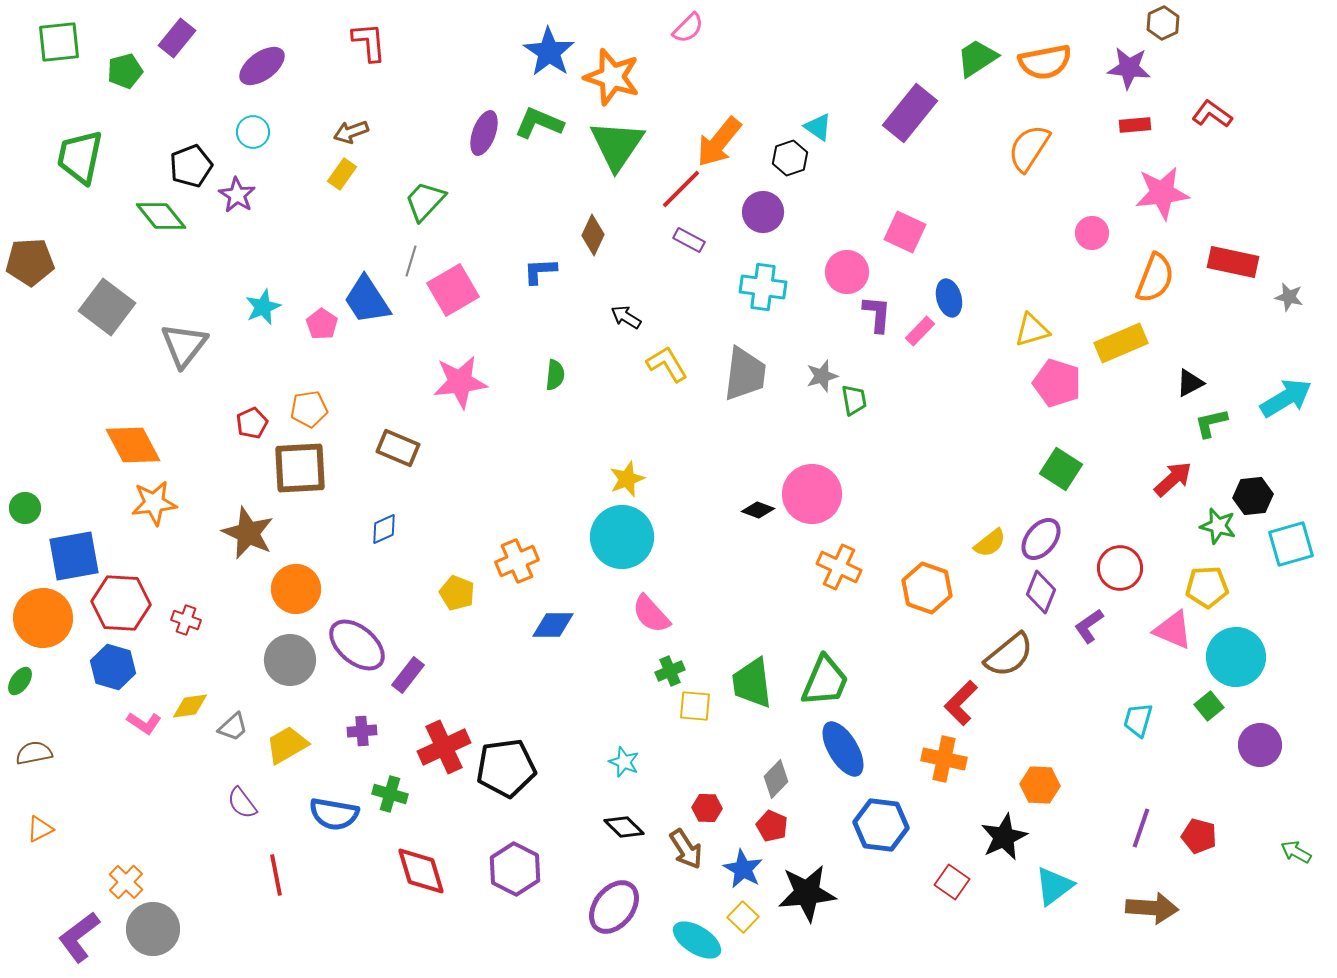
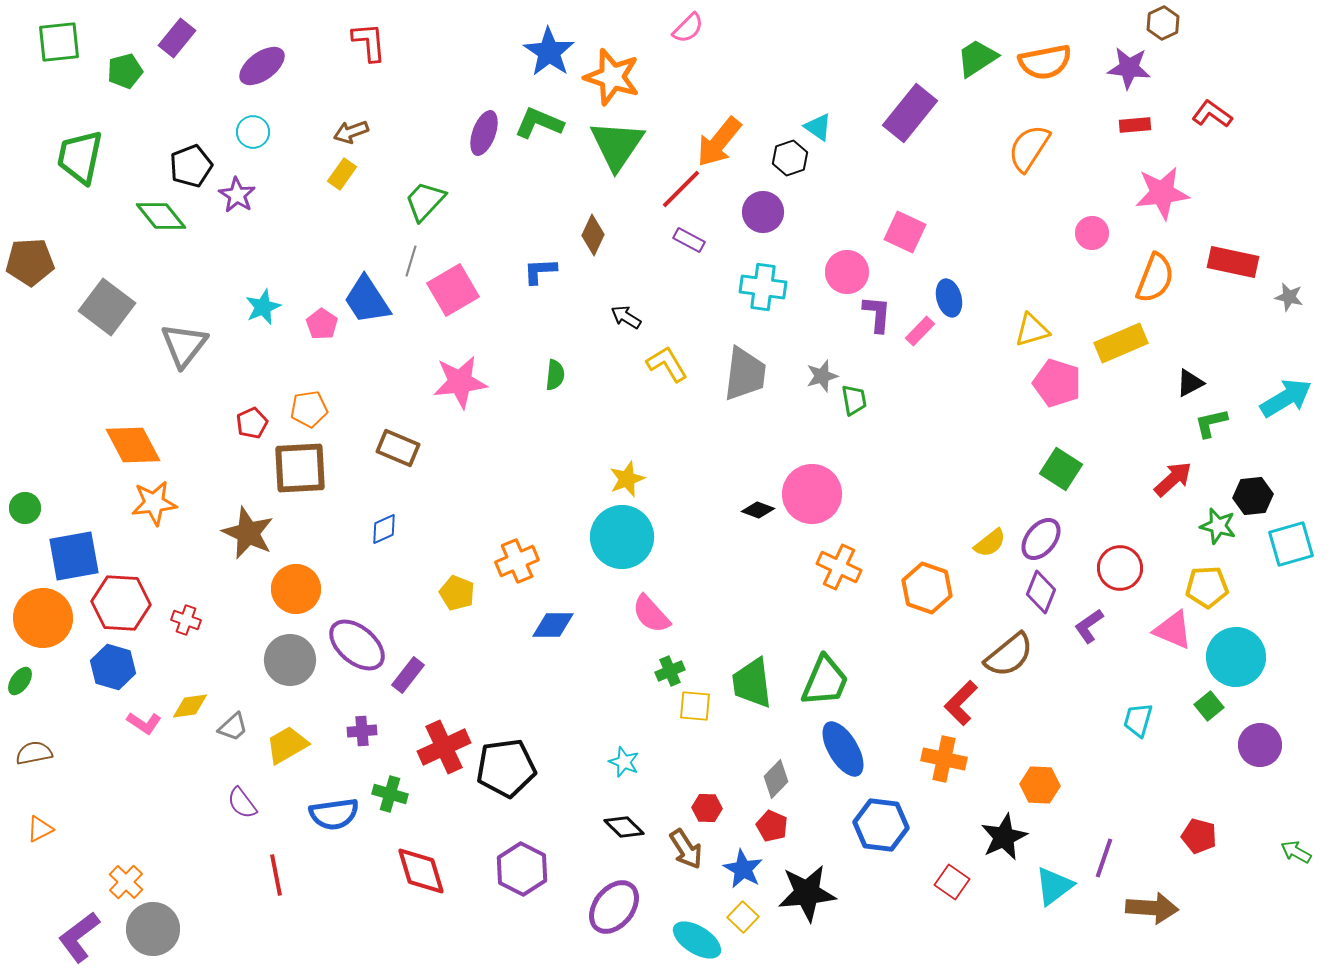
blue semicircle at (334, 814): rotated 18 degrees counterclockwise
purple line at (1141, 828): moved 37 px left, 30 px down
purple hexagon at (515, 869): moved 7 px right
